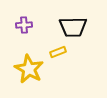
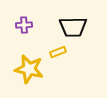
yellow star: rotated 16 degrees counterclockwise
